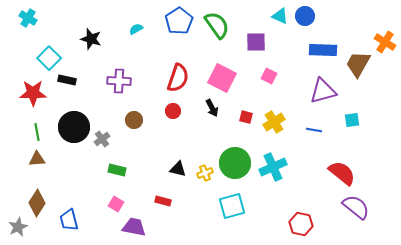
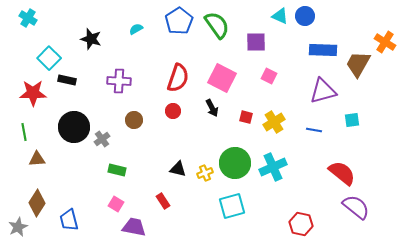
green line at (37, 132): moved 13 px left
red rectangle at (163, 201): rotated 42 degrees clockwise
